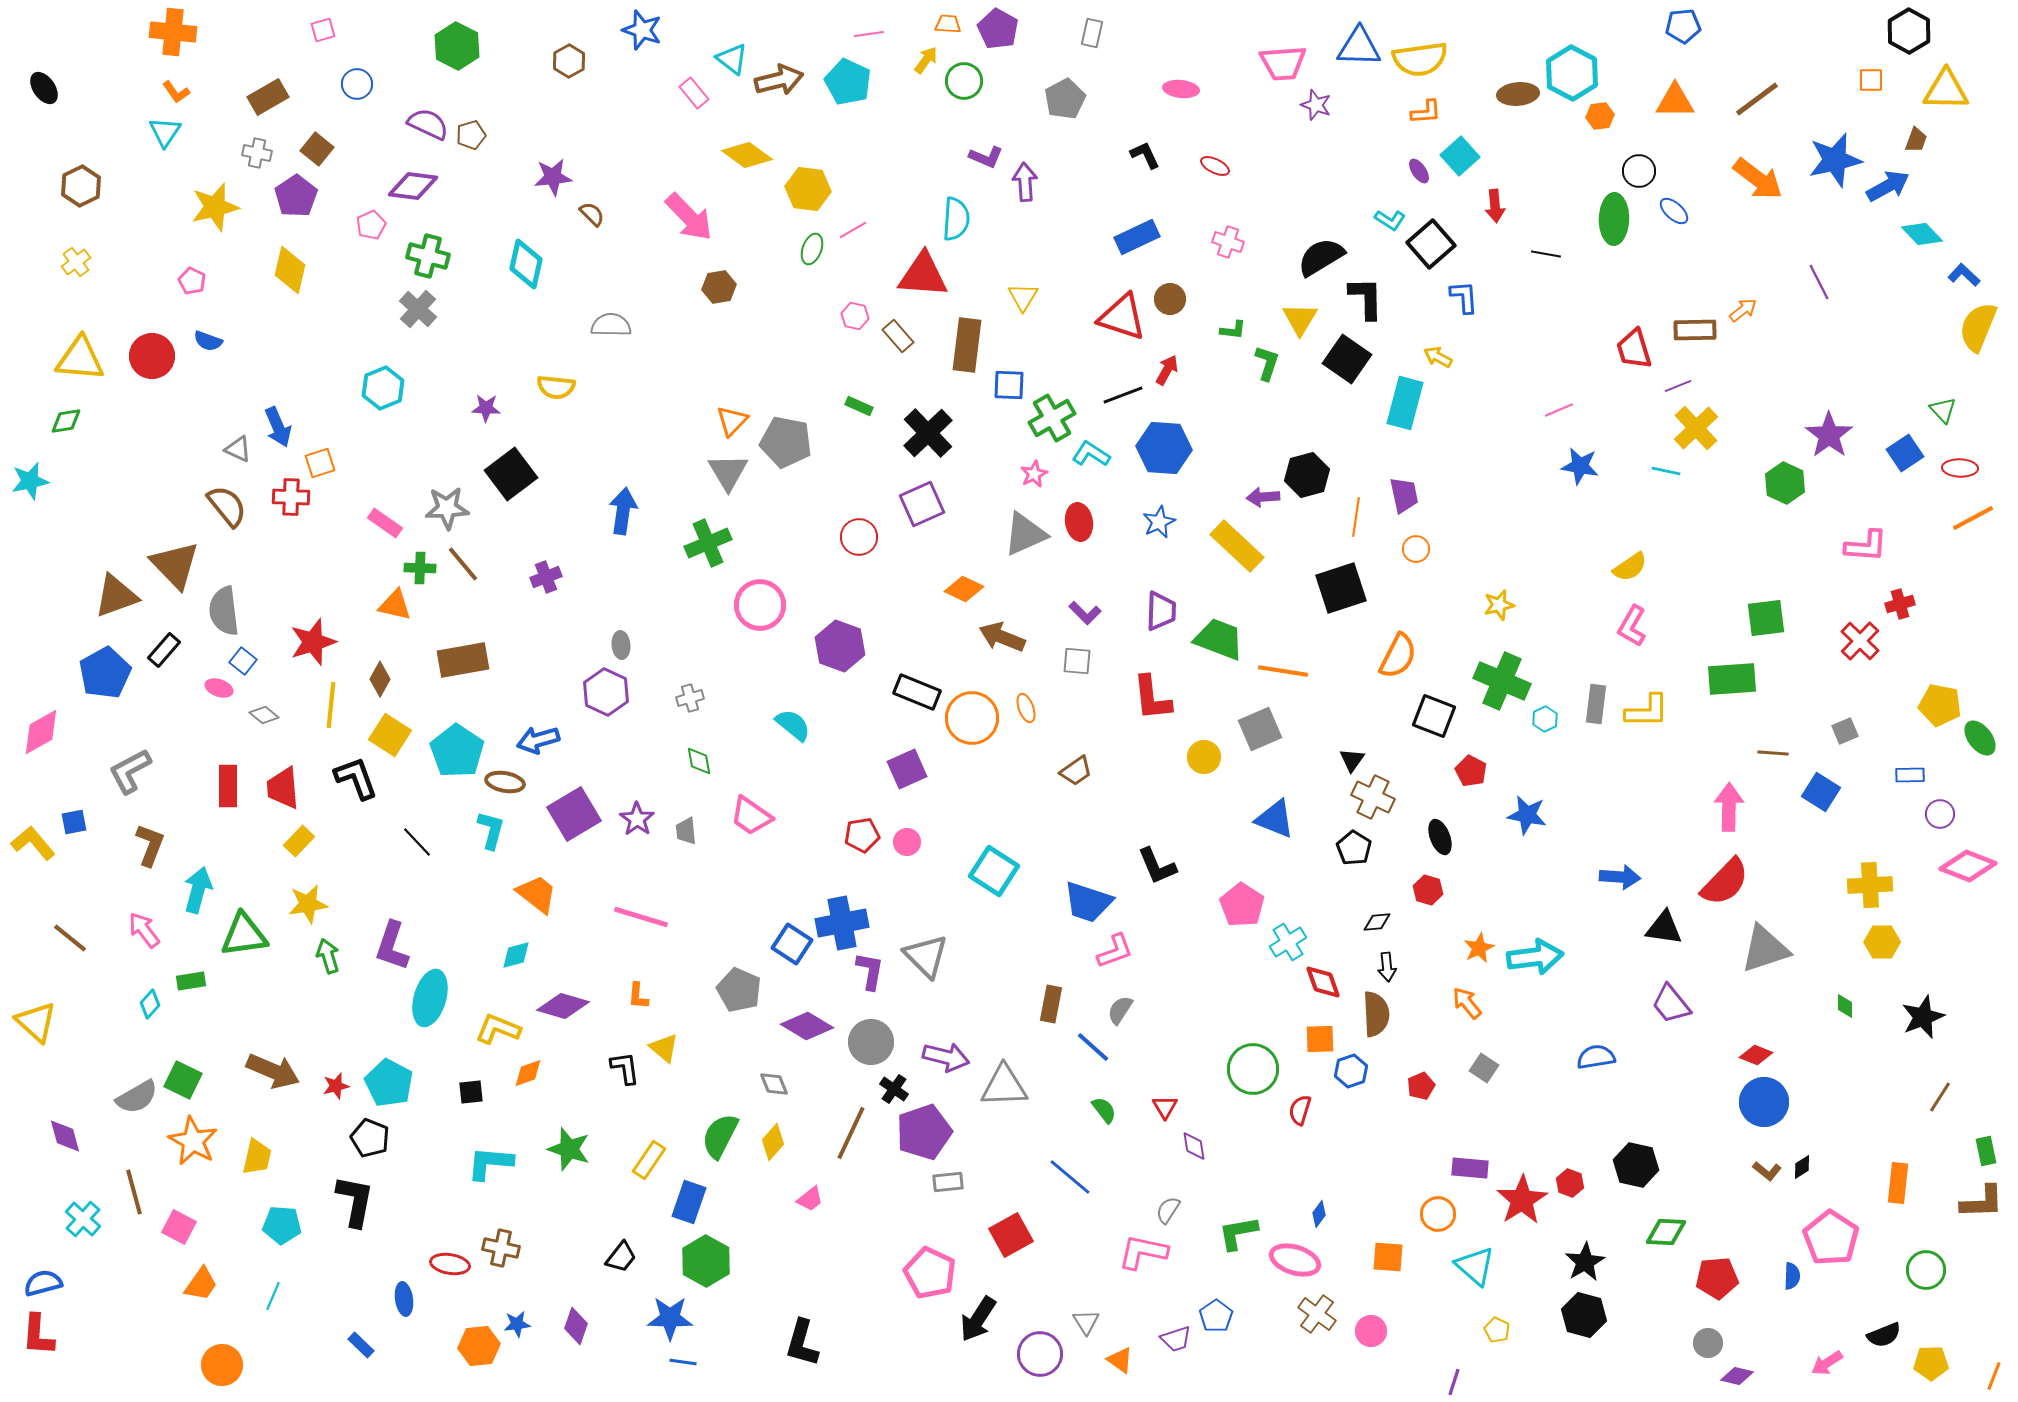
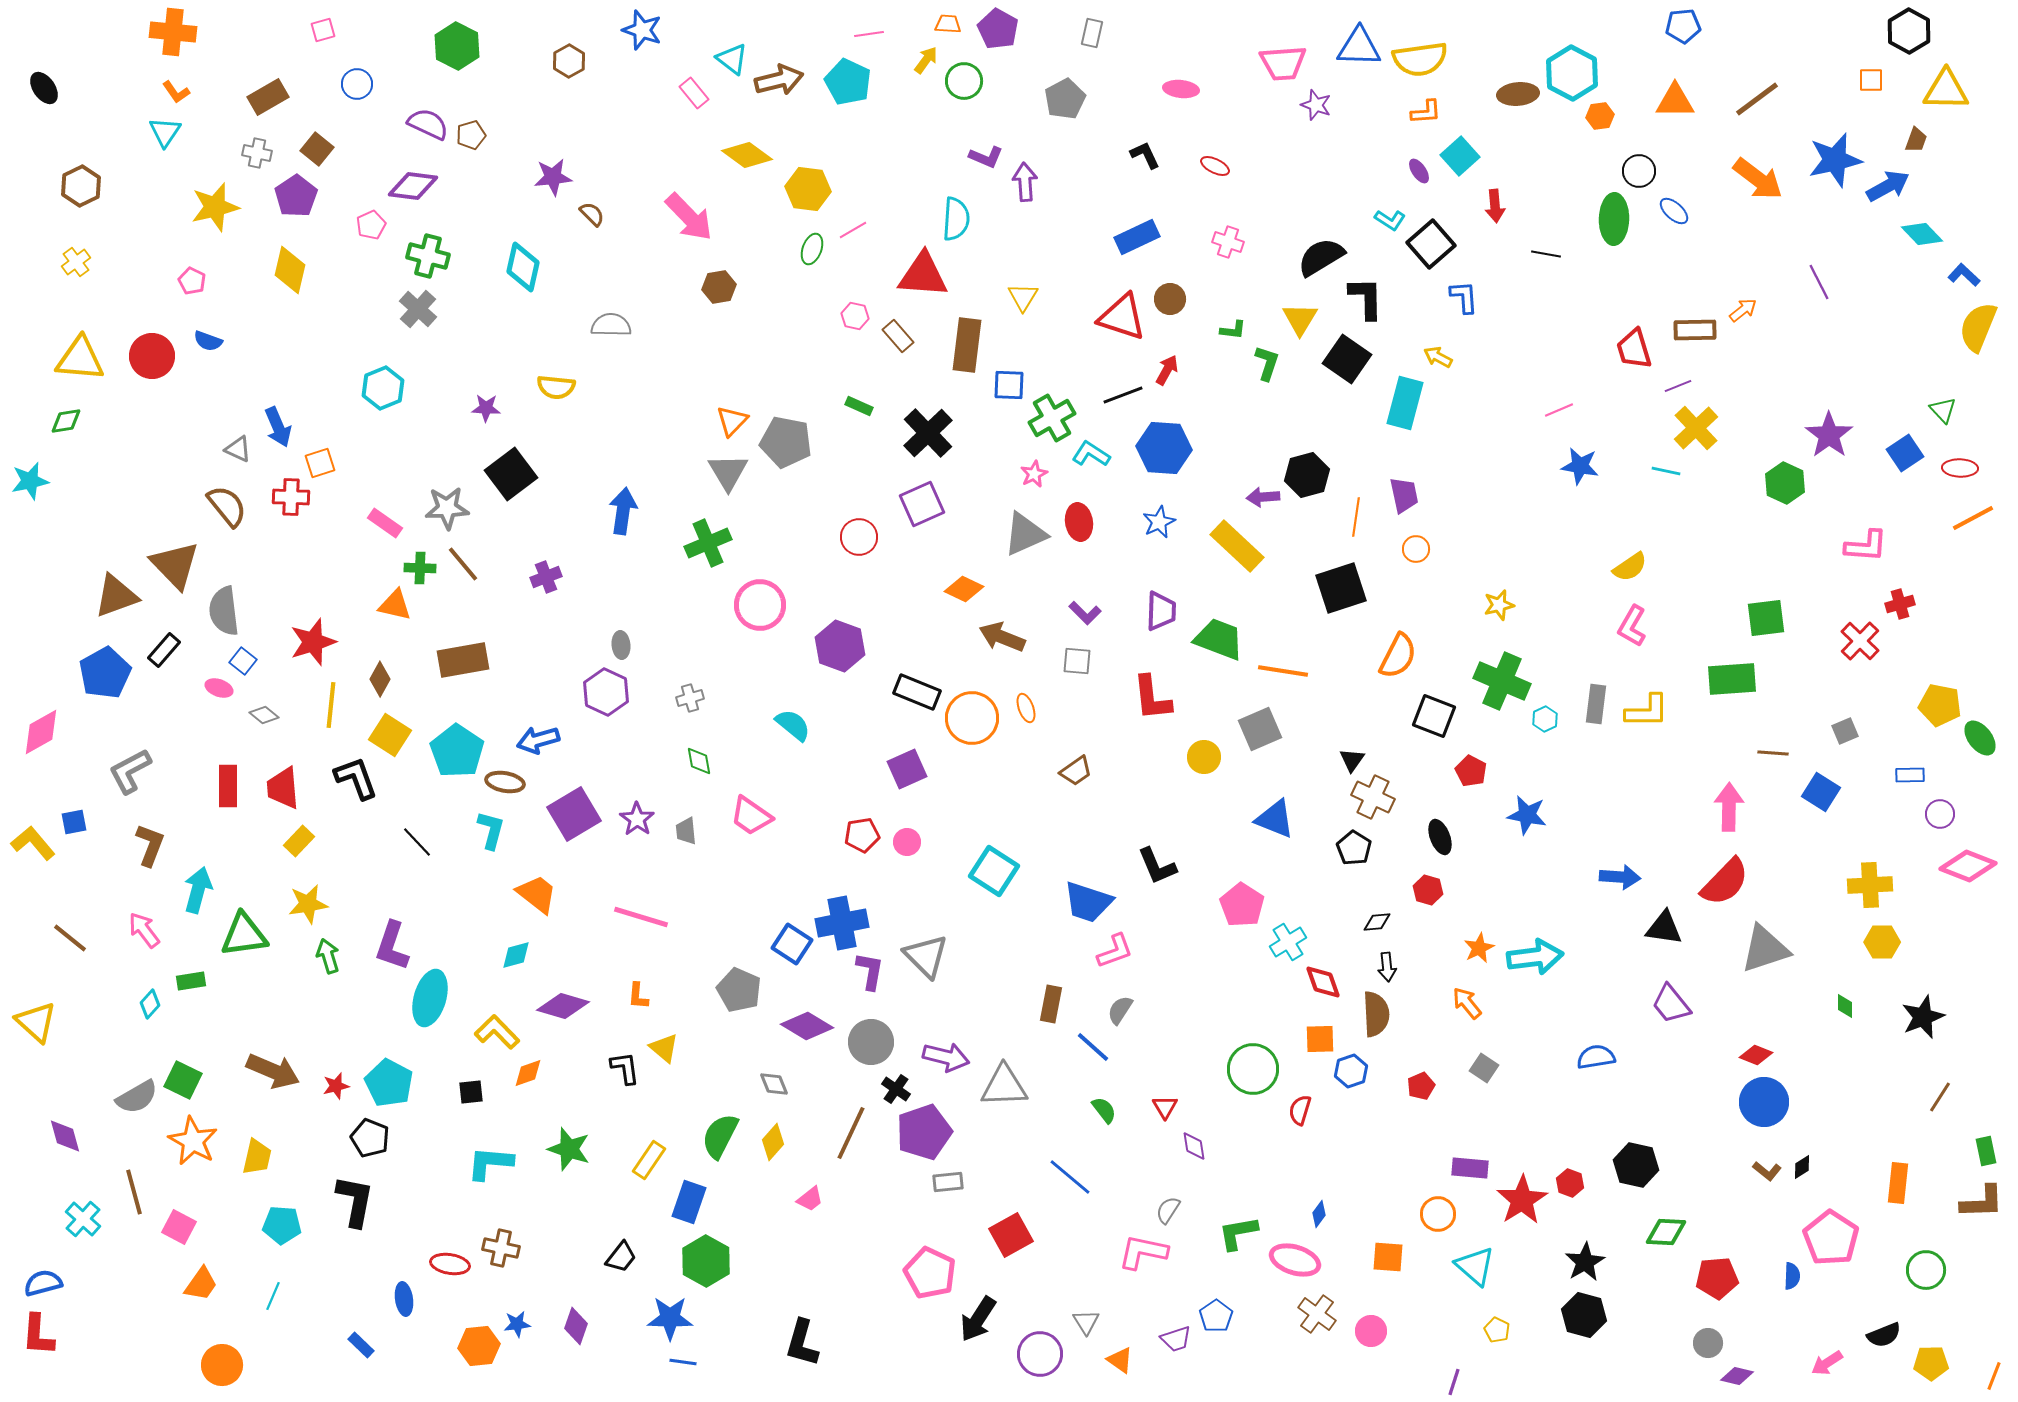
cyan diamond at (526, 264): moved 3 px left, 3 px down
yellow L-shape at (498, 1029): moved 1 px left, 3 px down; rotated 24 degrees clockwise
black cross at (894, 1089): moved 2 px right
